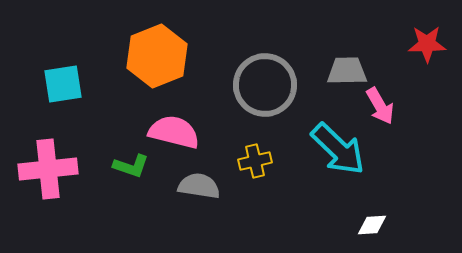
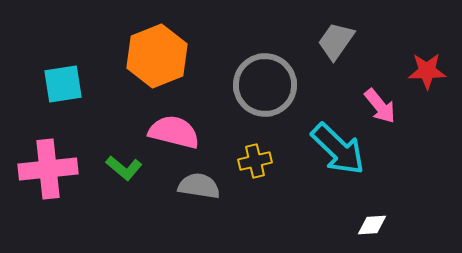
red star: moved 27 px down
gray trapezoid: moved 11 px left, 30 px up; rotated 54 degrees counterclockwise
pink arrow: rotated 9 degrees counterclockwise
green L-shape: moved 7 px left, 2 px down; rotated 21 degrees clockwise
